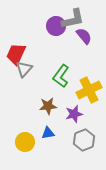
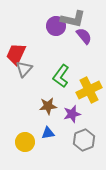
gray L-shape: rotated 25 degrees clockwise
purple star: moved 2 px left
